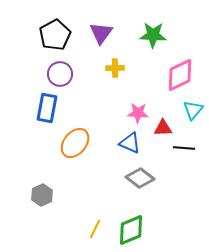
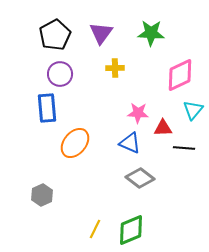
green star: moved 2 px left, 2 px up
blue rectangle: rotated 16 degrees counterclockwise
